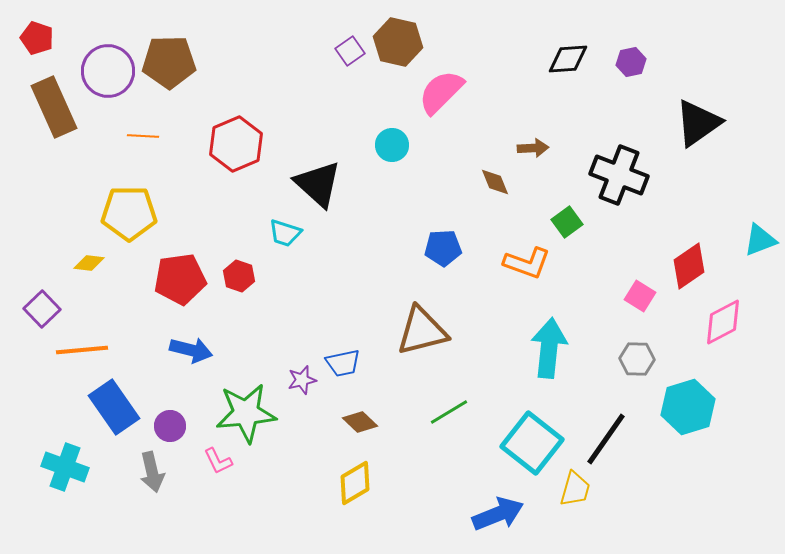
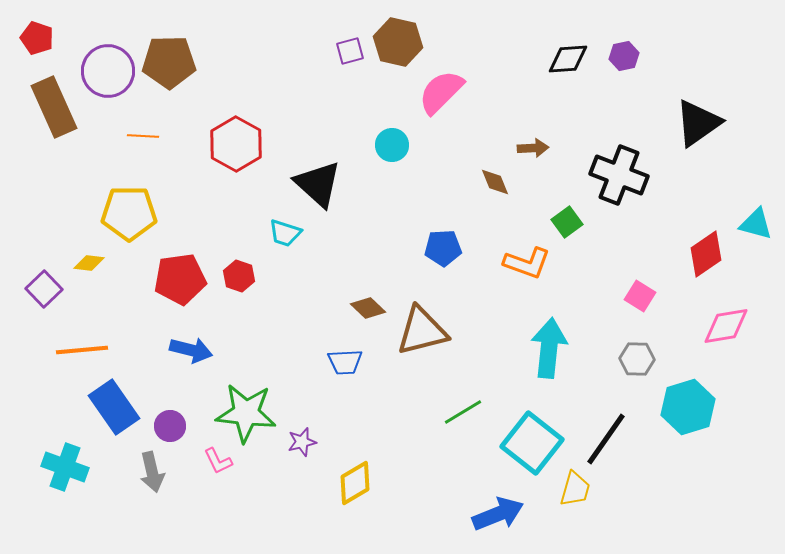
purple square at (350, 51): rotated 20 degrees clockwise
purple hexagon at (631, 62): moved 7 px left, 6 px up
red hexagon at (236, 144): rotated 8 degrees counterclockwise
cyan triangle at (760, 240): moved 4 px left, 16 px up; rotated 36 degrees clockwise
red diamond at (689, 266): moved 17 px right, 12 px up
purple square at (42, 309): moved 2 px right, 20 px up
pink diamond at (723, 322): moved 3 px right, 4 px down; rotated 18 degrees clockwise
blue trapezoid at (343, 363): moved 2 px right, 1 px up; rotated 9 degrees clockwise
purple star at (302, 380): moved 62 px down
green line at (449, 412): moved 14 px right
green star at (246, 413): rotated 12 degrees clockwise
brown diamond at (360, 422): moved 8 px right, 114 px up
